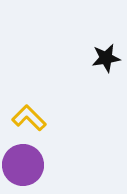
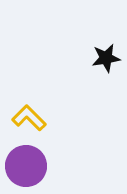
purple circle: moved 3 px right, 1 px down
